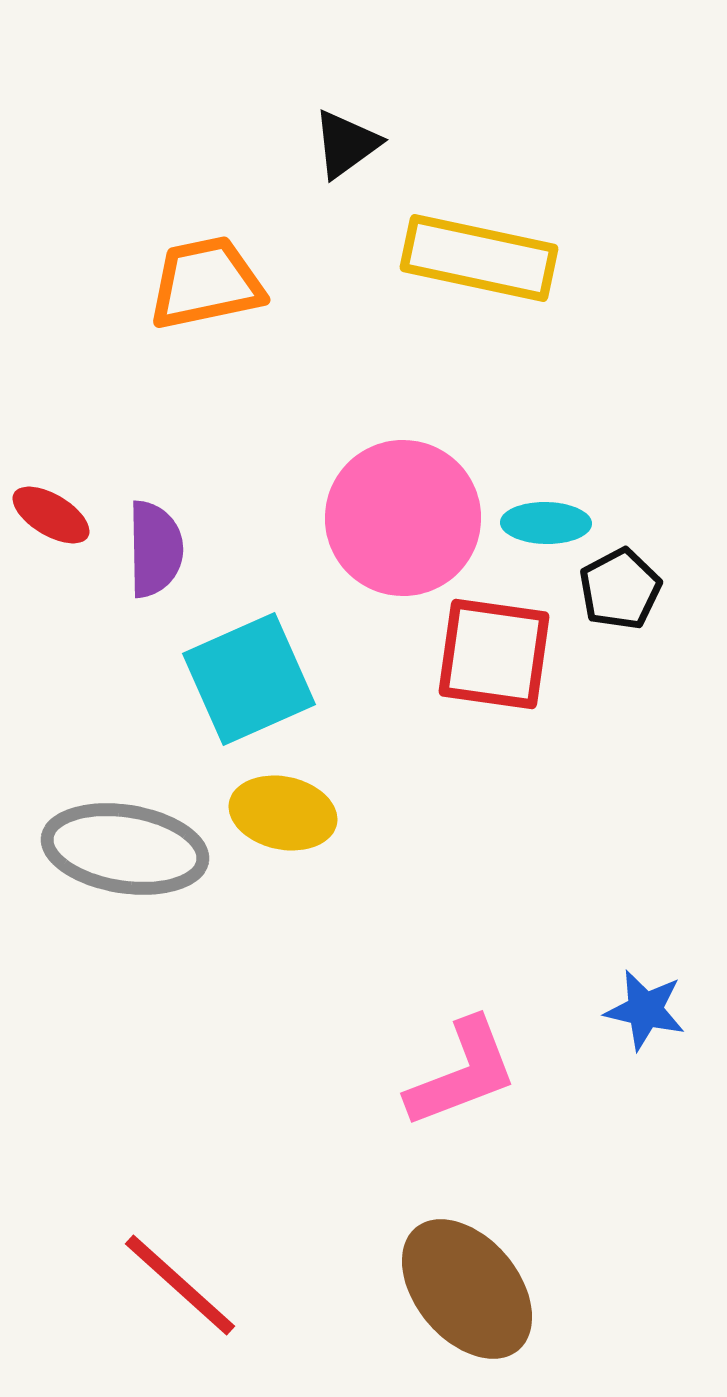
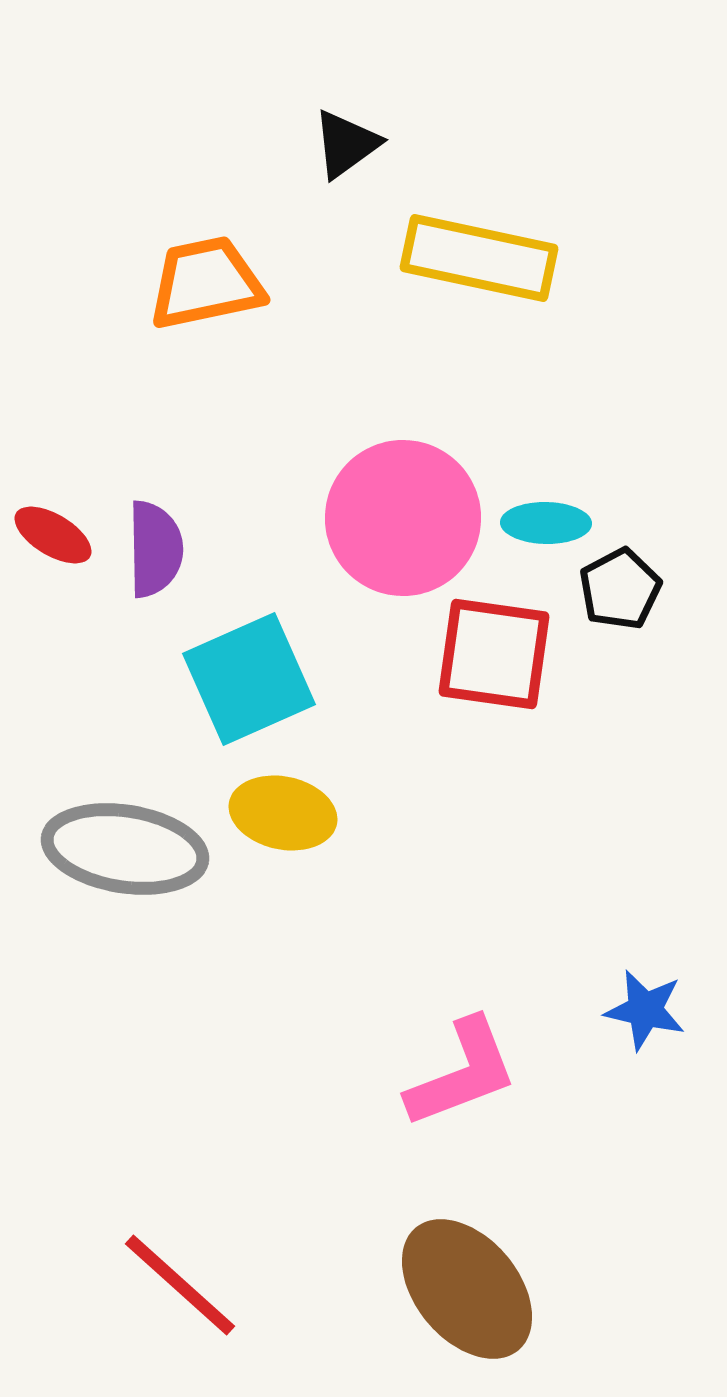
red ellipse: moved 2 px right, 20 px down
